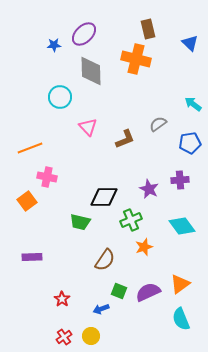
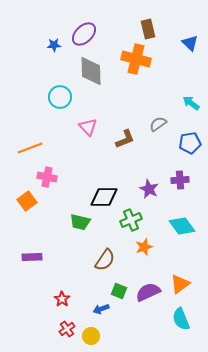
cyan arrow: moved 2 px left, 1 px up
red cross: moved 3 px right, 8 px up
